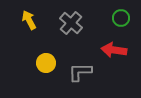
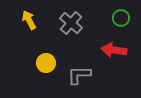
gray L-shape: moved 1 px left, 3 px down
